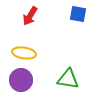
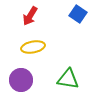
blue square: rotated 24 degrees clockwise
yellow ellipse: moved 9 px right, 6 px up; rotated 20 degrees counterclockwise
